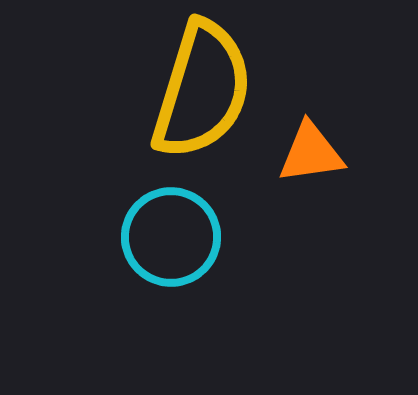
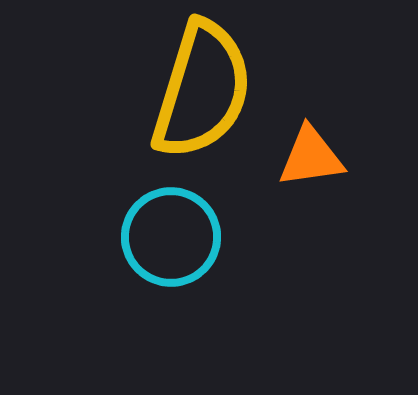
orange triangle: moved 4 px down
